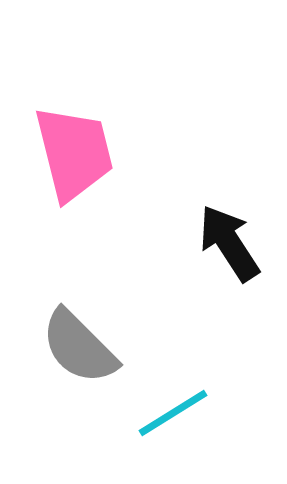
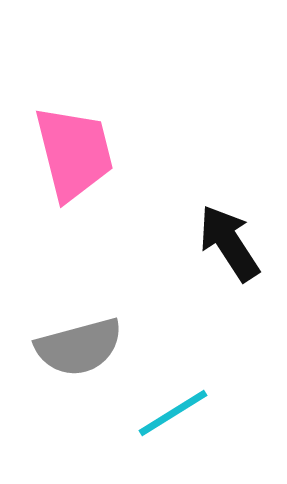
gray semicircle: rotated 60 degrees counterclockwise
